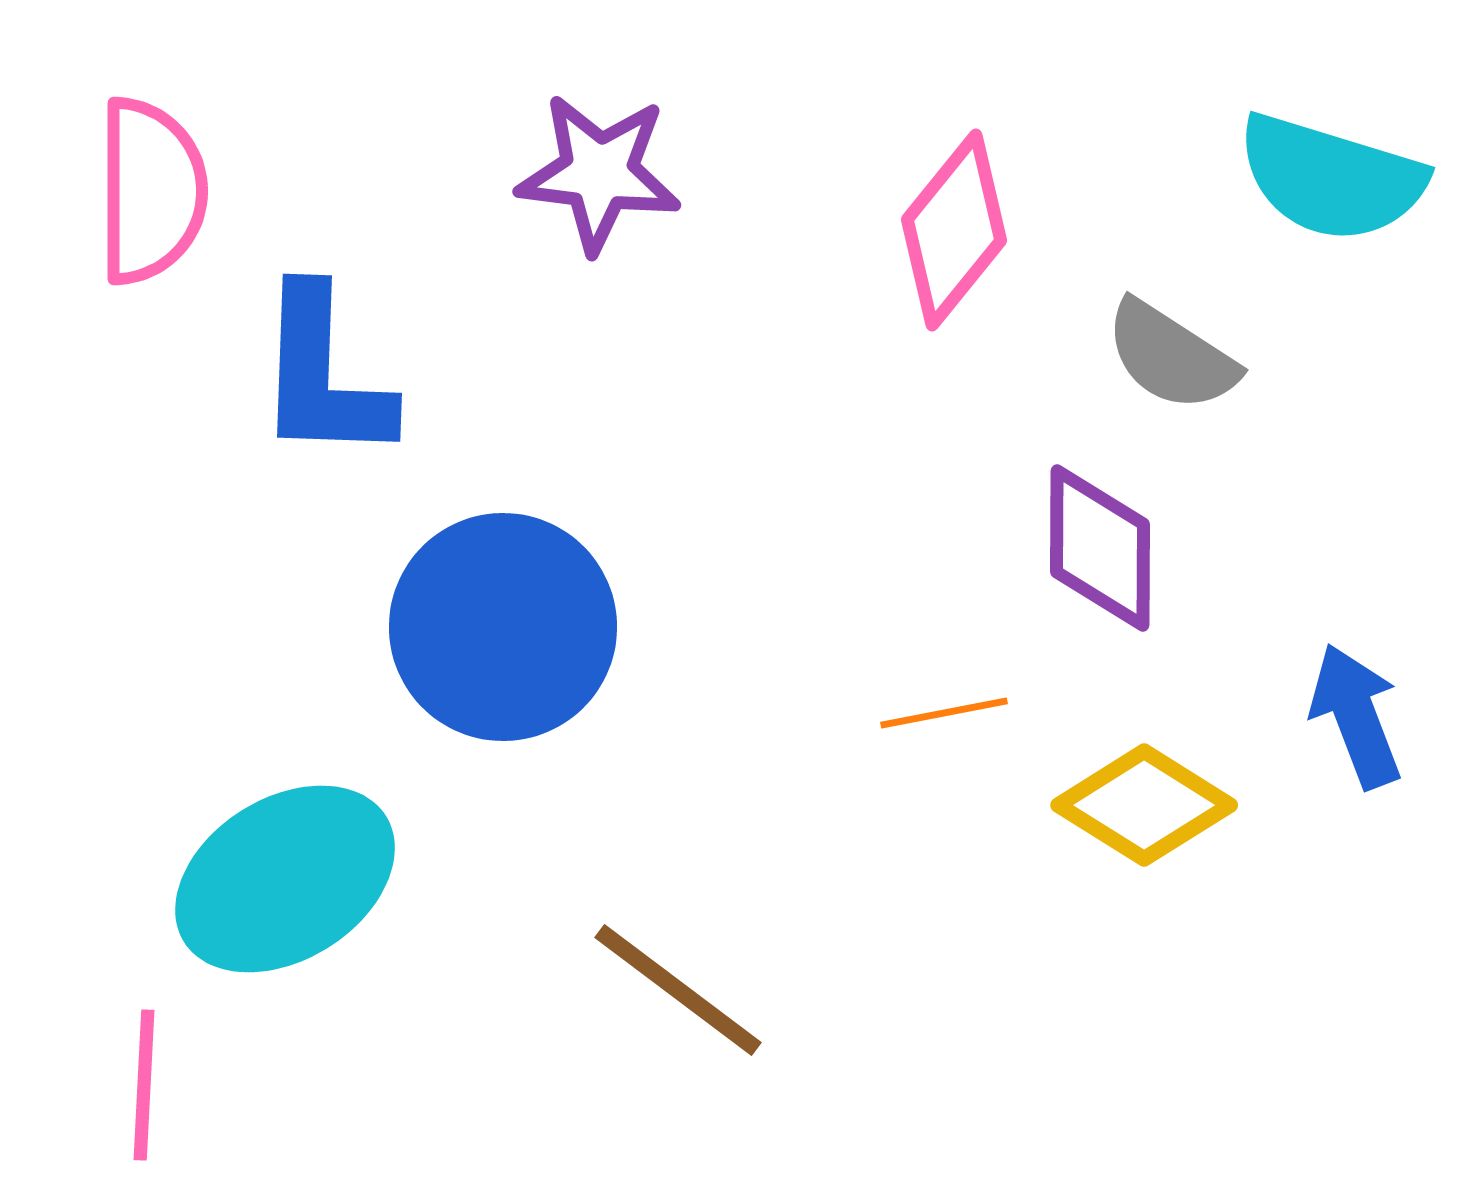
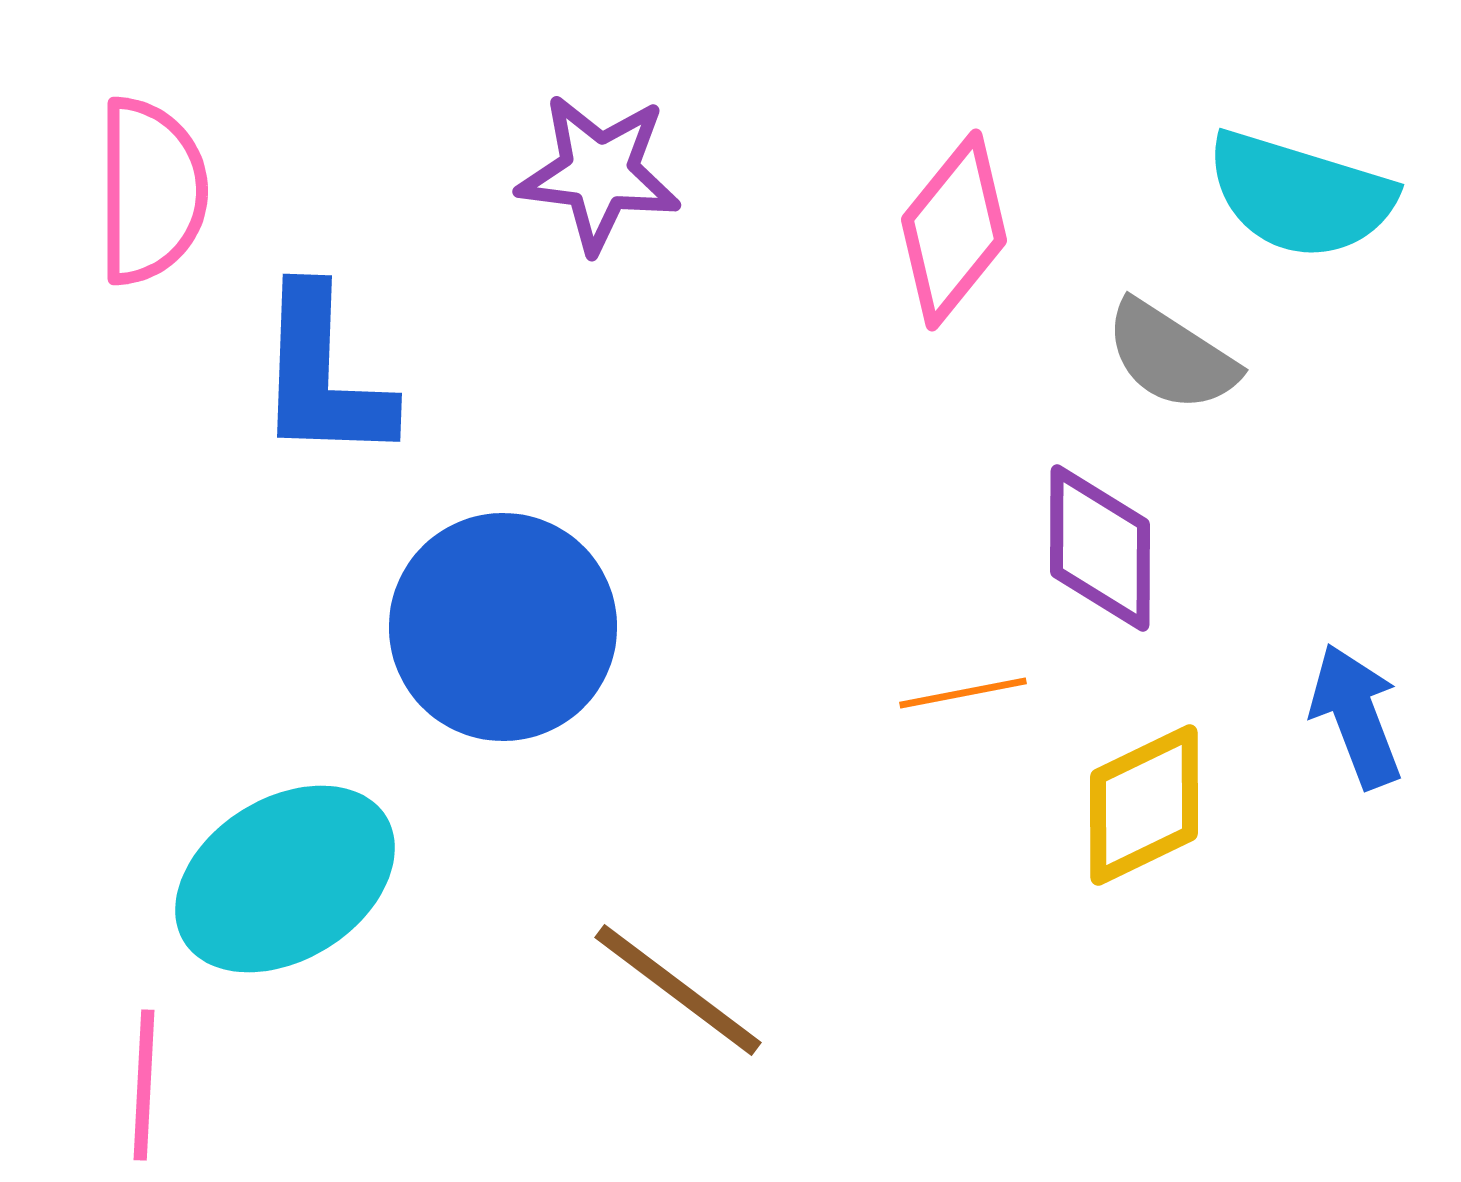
cyan semicircle: moved 31 px left, 17 px down
orange line: moved 19 px right, 20 px up
yellow diamond: rotated 58 degrees counterclockwise
